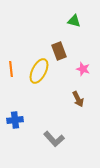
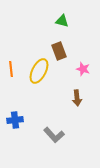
green triangle: moved 12 px left
brown arrow: moved 1 px left, 1 px up; rotated 21 degrees clockwise
gray L-shape: moved 4 px up
